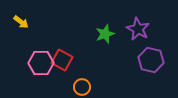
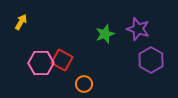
yellow arrow: rotated 98 degrees counterclockwise
purple star: rotated 10 degrees counterclockwise
purple hexagon: rotated 15 degrees clockwise
orange circle: moved 2 px right, 3 px up
